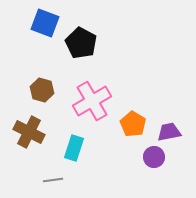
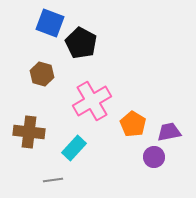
blue square: moved 5 px right
brown hexagon: moved 16 px up
brown cross: rotated 20 degrees counterclockwise
cyan rectangle: rotated 25 degrees clockwise
